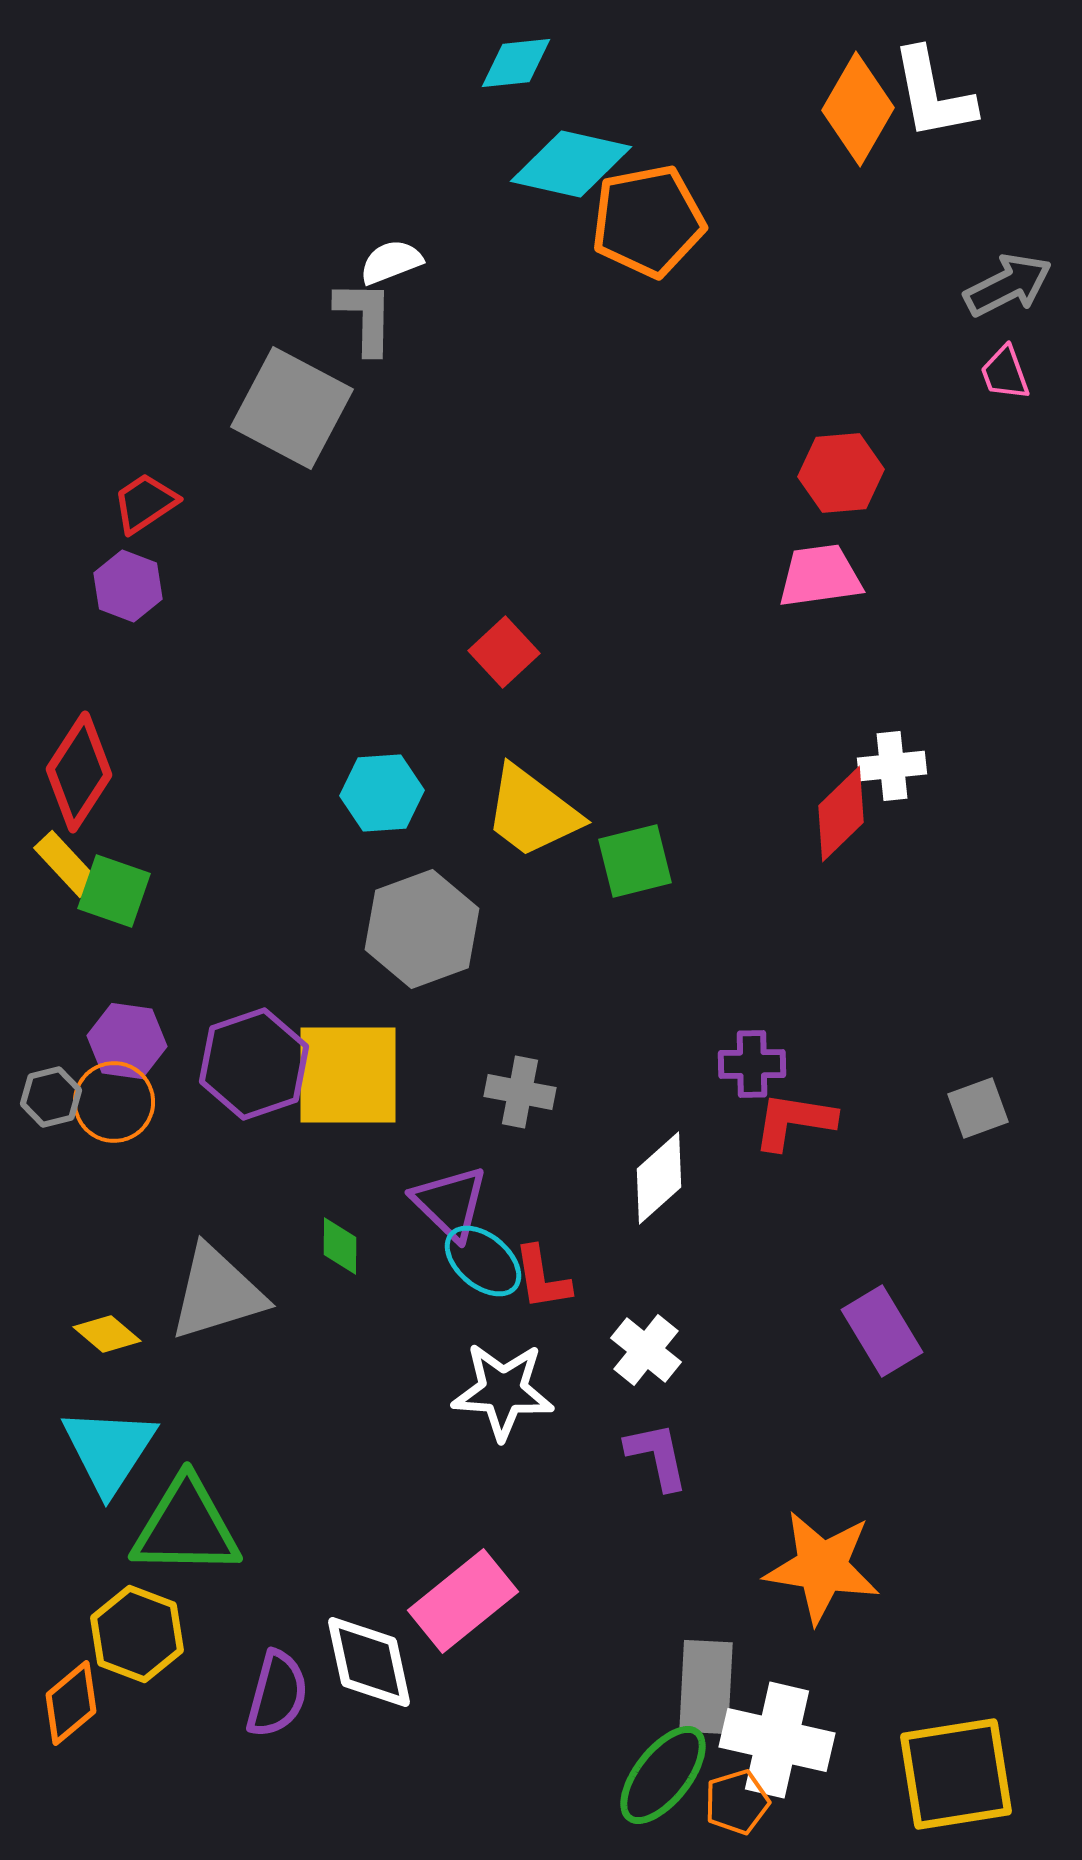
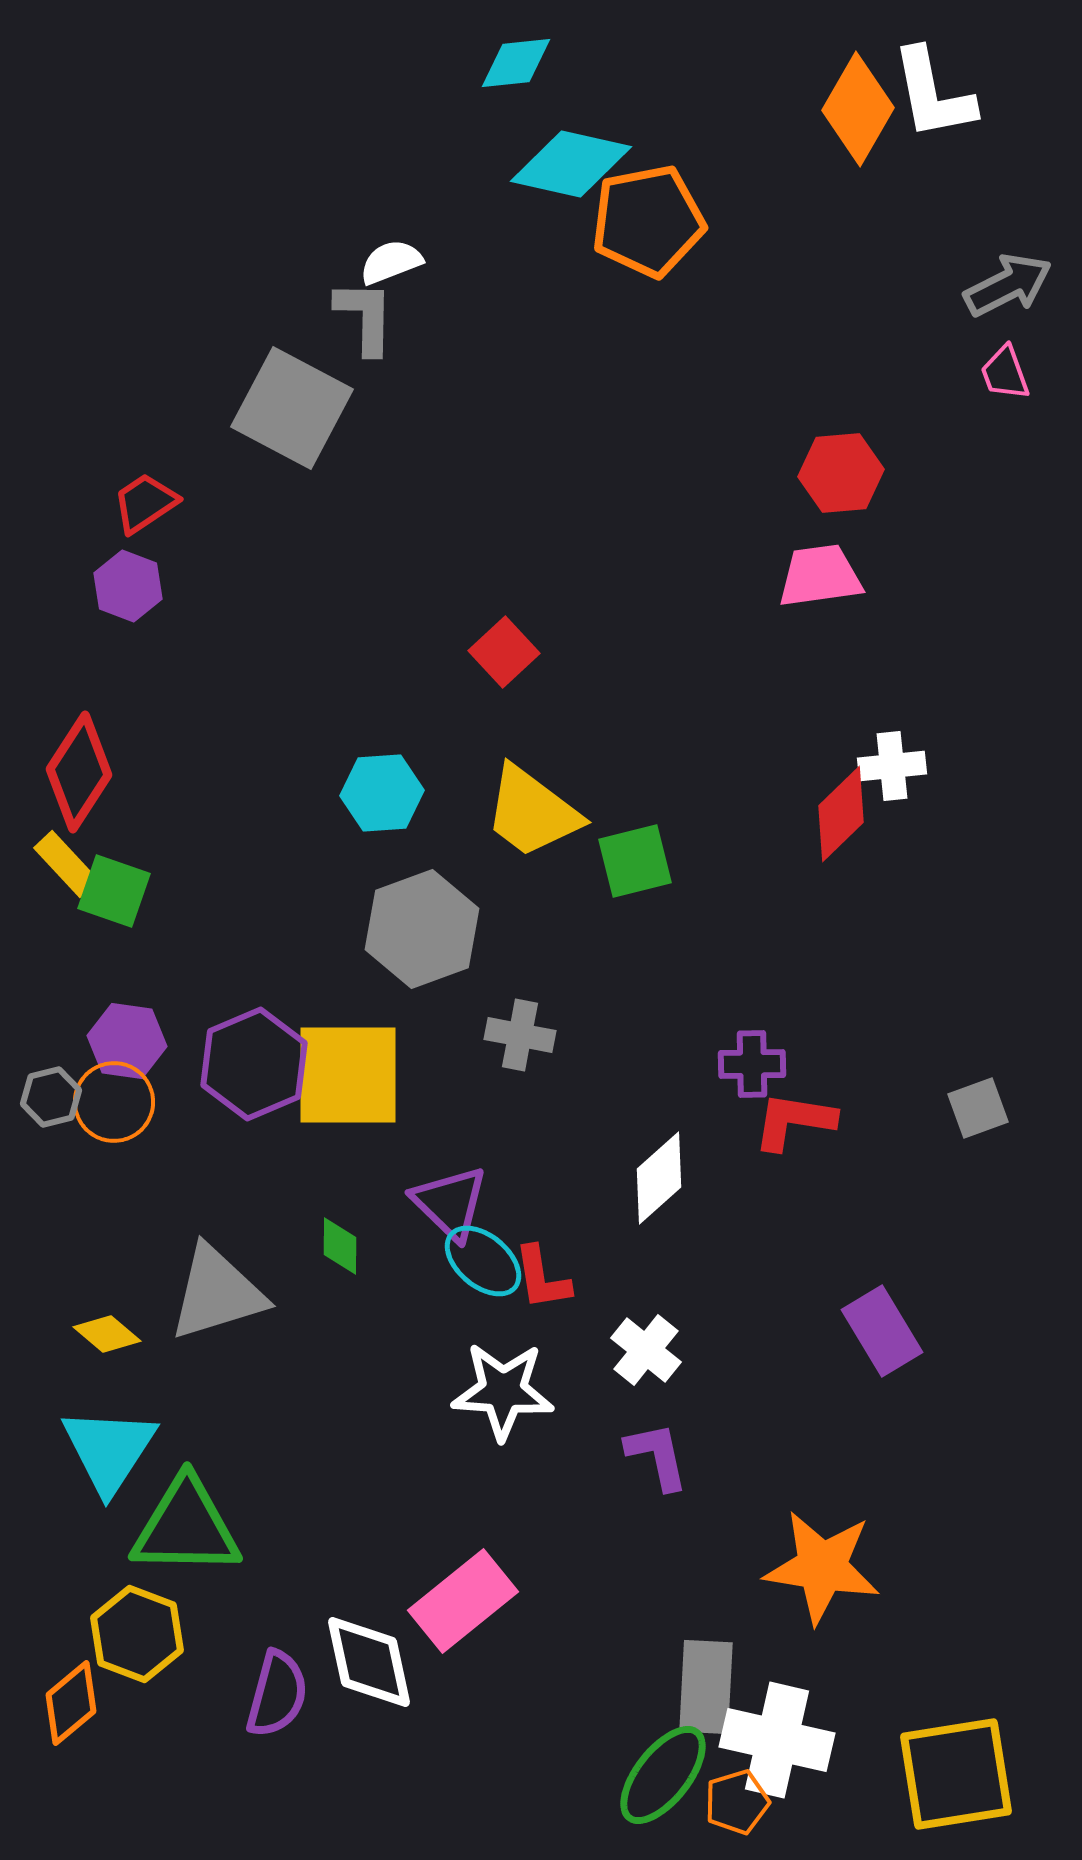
purple hexagon at (254, 1064): rotated 4 degrees counterclockwise
gray cross at (520, 1092): moved 57 px up
